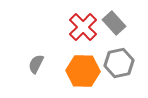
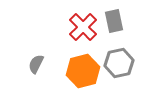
gray rectangle: moved 2 px up; rotated 30 degrees clockwise
orange hexagon: rotated 16 degrees counterclockwise
